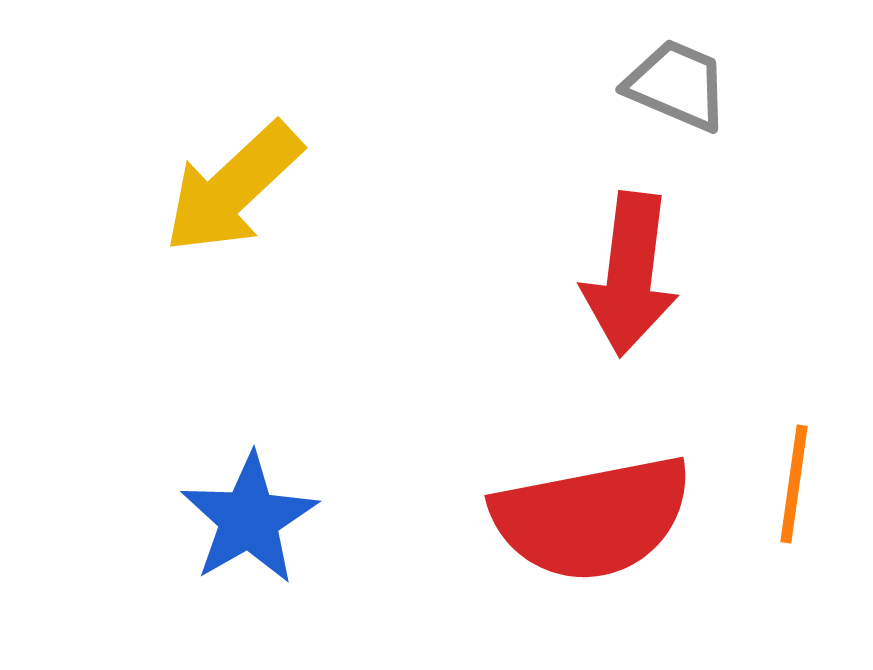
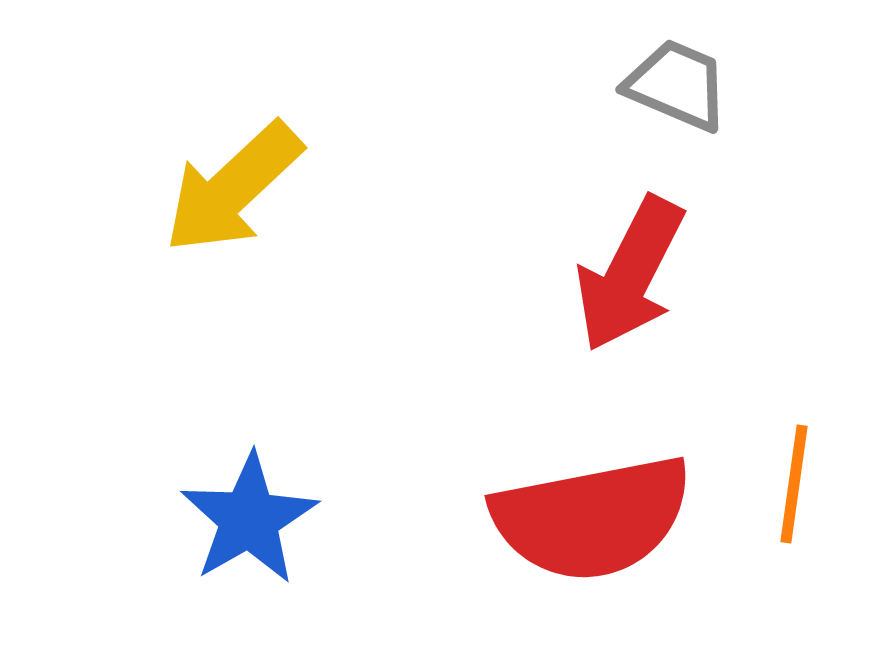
red arrow: rotated 20 degrees clockwise
